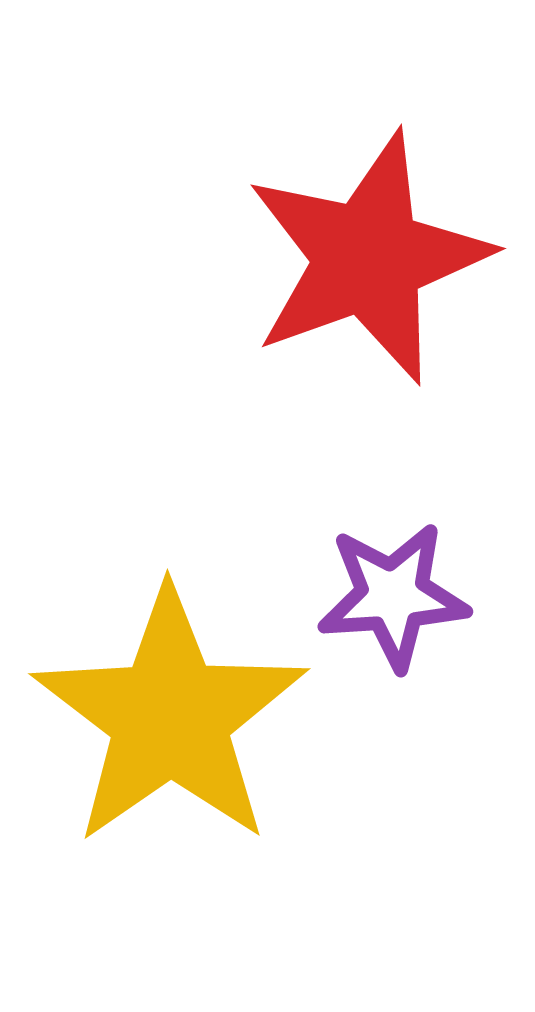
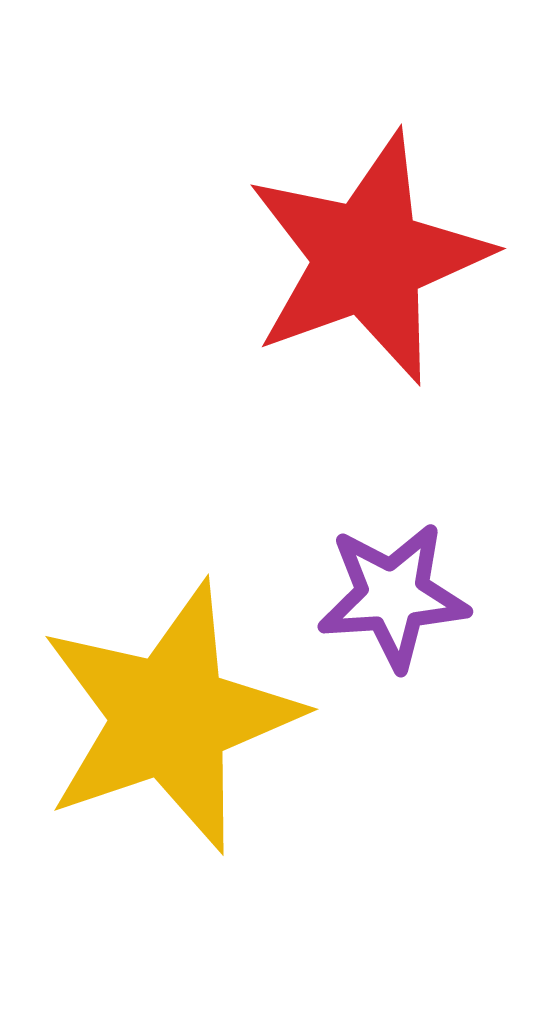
yellow star: rotated 16 degrees clockwise
